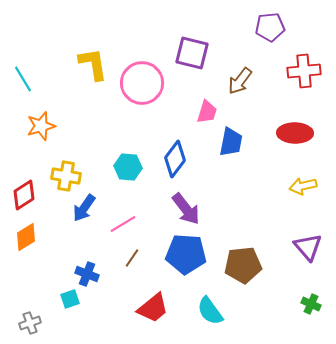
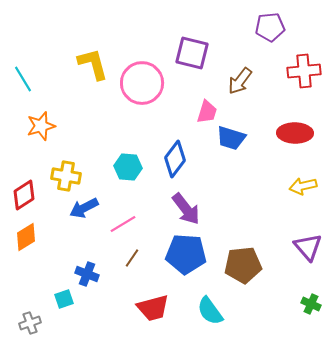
yellow L-shape: rotated 6 degrees counterclockwise
blue trapezoid: moved 4 px up; rotated 96 degrees clockwise
blue arrow: rotated 28 degrees clockwise
cyan square: moved 6 px left
red trapezoid: rotated 24 degrees clockwise
